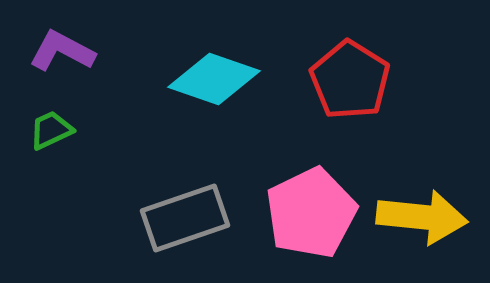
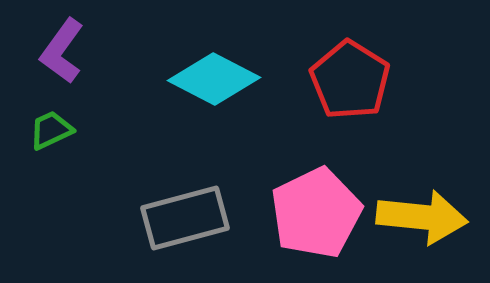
purple L-shape: rotated 82 degrees counterclockwise
cyan diamond: rotated 8 degrees clockwise
pink pentagon: moved 5 px right
gray rectangle: rotated 4 degrees clockwise
